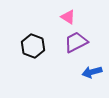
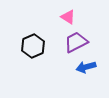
black hexagon: rotated 15 degrees clockwise
blue arrow: moved 6 px left, 5 px up
